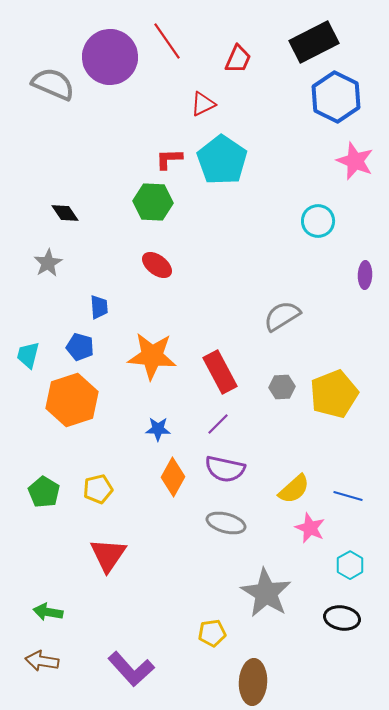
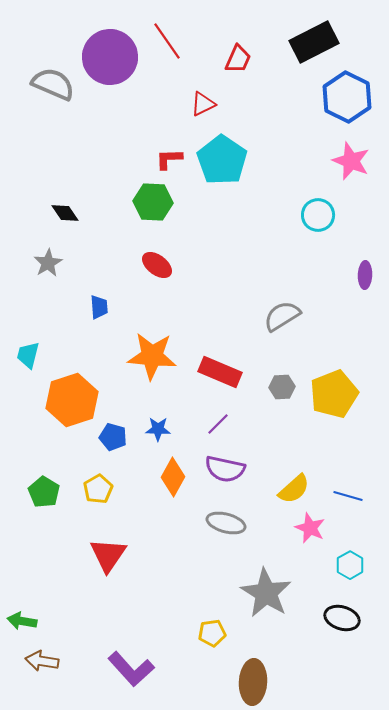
blue hexagon at (336, 97): moved 11 px right
pink star at (355, 161): moved 4 px left
cyan circle at (318, 221): moved 6 px up
blue pentagon at (80, 347): moved 33 px right, 90 px down
red rectangle at (220, 372): rotated 39 degrees counterclockwise
yellow pentagon at (98, 489): rotated 16 degrees counterclockwise
green arrow at (48, 612): moved 26 px left, 9 px down
black ellipse at (342, 618): rotated 8 degrees clockwise
